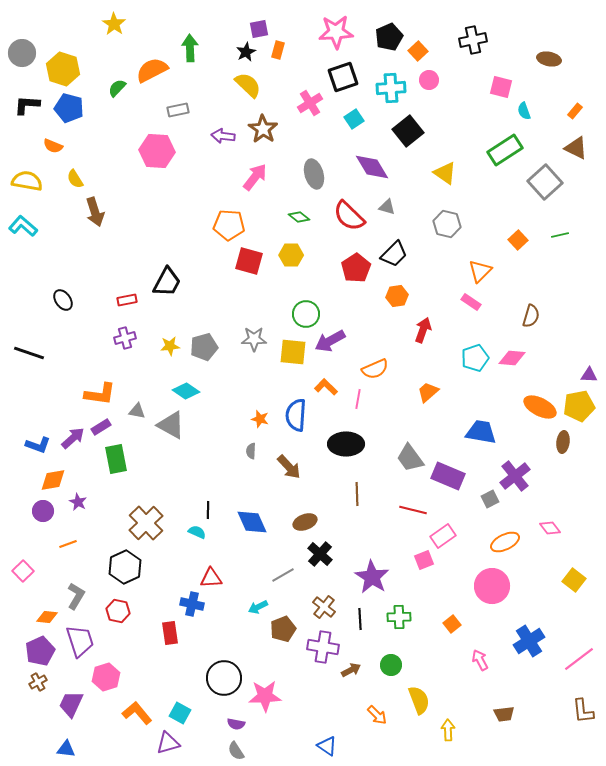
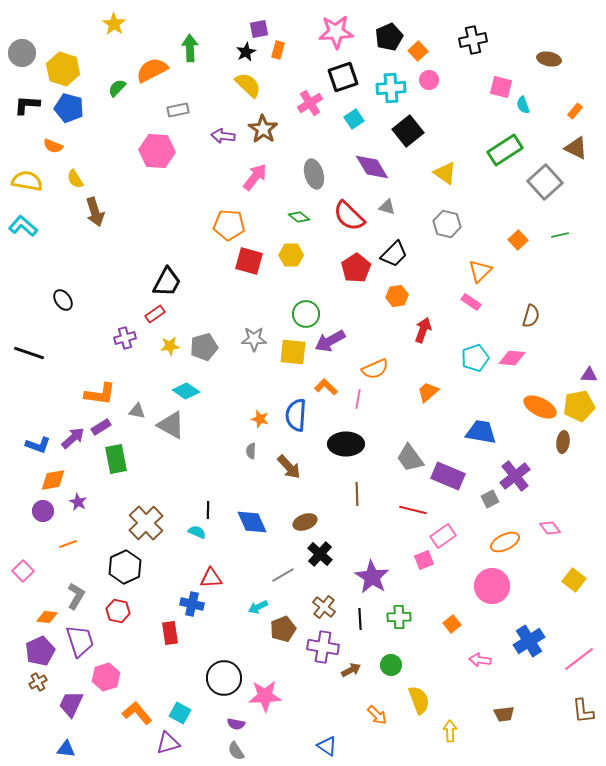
cyan semicircle at (524, 111): moved 1 px left, 6 px up
red rectangle at (127, 300): moved 28 px right, 14 px down; rotated 24 degrees counterclockwise
pink arrow at (480, 660): rotated 55 degrees counterclockwise
yellow arrow at (448, 730): moved 2 px right, 1 px down
